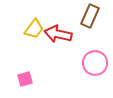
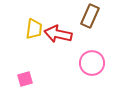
yellow trapezoid: rotated 30 degrees counterclockwise
pink circle: moved 3 px left
